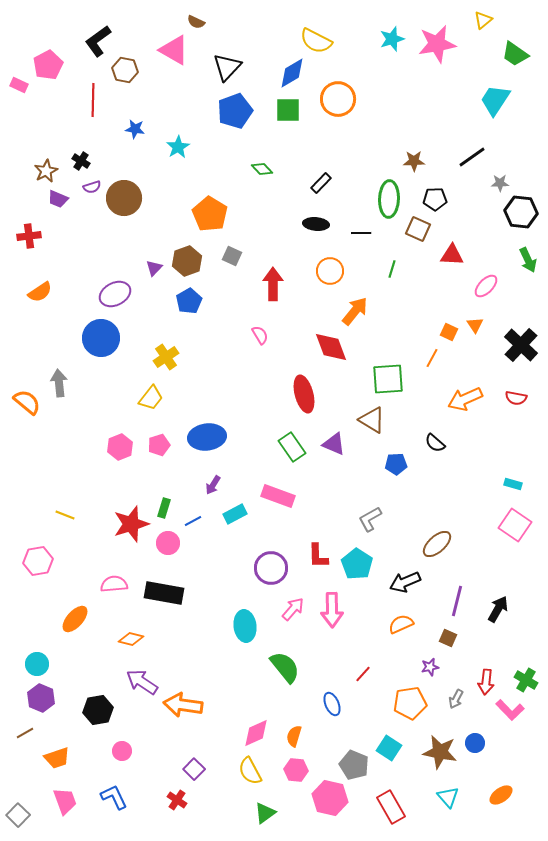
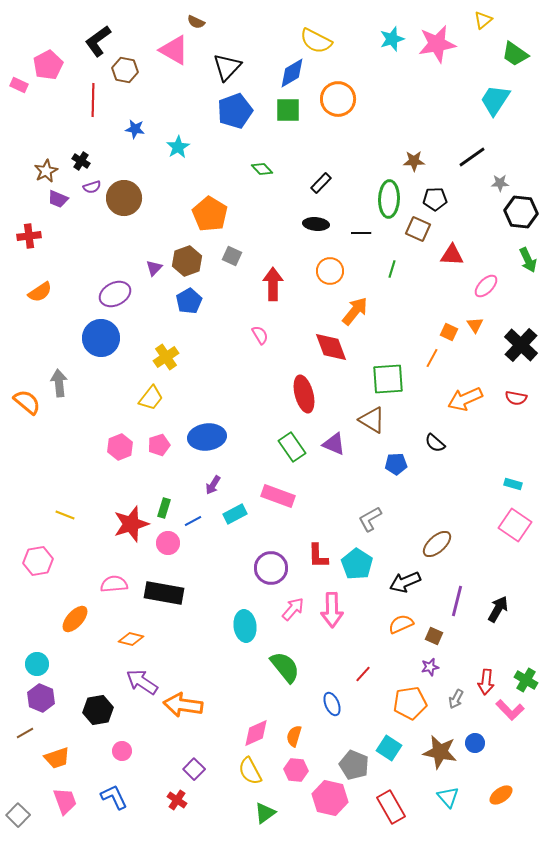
brown square at (448, 638): moved 14 px left, 2 px up
